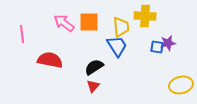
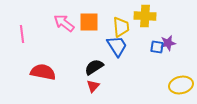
red semicircle: moved 7 px left, 12 px down
